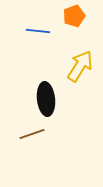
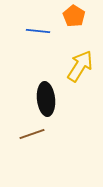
orange pentagon: rotated 20 degrees counterclockwise
